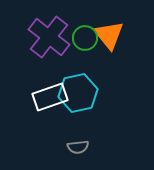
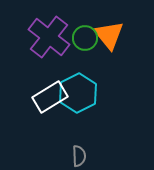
cyan hexagon: rotated 15 degrees counterclockwise
white rectangle: rotated 12 degrees counterclockwise
gray semicircle: moved 1 px right, 9 px down; rotated 85 degrees counterclockwise
